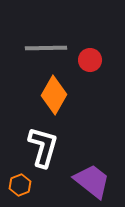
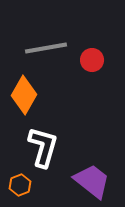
gray line: rotated 9 degrees counterclockwise
red circle: moved 2 px right
orange diamond: moved 30 px left
